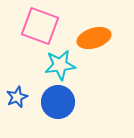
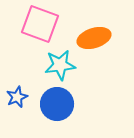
pink square: moved 2 px up
blue circle: moved 1 px left, 2 px down
